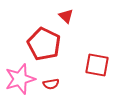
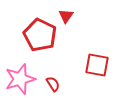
red triangle: rotated 21 degrees clockwise
red pentagon: moved 4 px left, 9 px up
red semicircle: moved 2 px right; rotated 112 degrees counterclockwise
